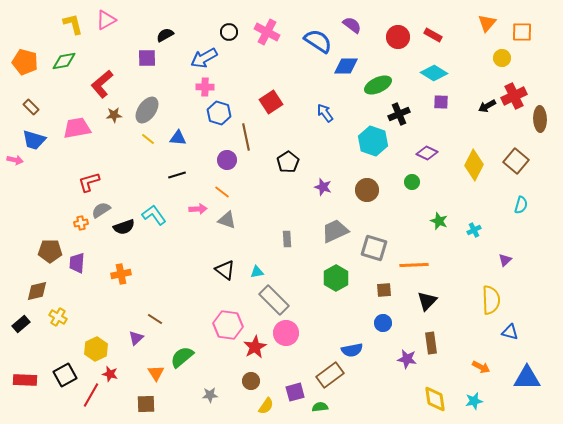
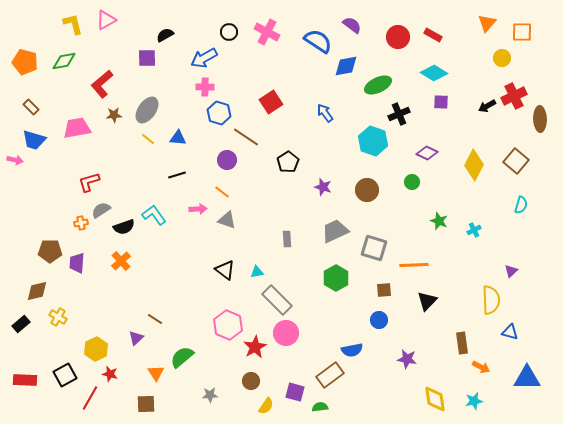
blue diamond at (346, 66): rotated 10 degrees counterclockwise
brown line at (246, 137): rotated 44 degrees counterclockwise
purple triangle at (505, 260): moved 6 px right, 11 px down
orange cross at (121, 274): moved 13 px up; rotated 30 degrees counterclockwise
gray rectangle at (274, 300): moved 3 px right
blue circle at (383, 323): moved 4 px left, 3 px up
pink hexagon at (228, 325): rotated 16 degrees clockwise
brown rectangle at (431, 343): moved 31 px right
purple square at (295, 392): rotated 30 degrees clockwise
red line at (91, 395): moved 1 px left, 3 px down
